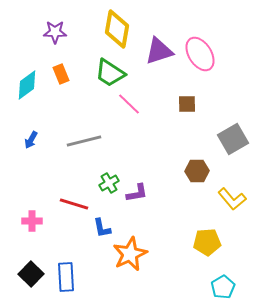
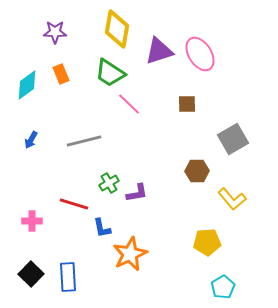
blue rectangle: moved 2 px right
